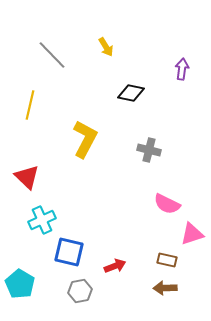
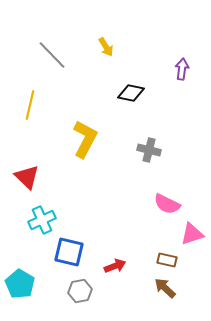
brown arrow: rotated 45 degrees clockwise
